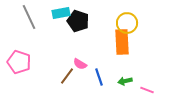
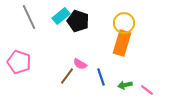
cyan rectangle: moved 3 px down; rotated 30 degrees counterclockwise
yellow circle: moved 3 px left
orange rectangle: moved 1 px down; rotated 20 degrees clockwise
blue line: moved 2 px right
green arrow: moved 4 px down
pink line: rotated 16 degrees clockwise
